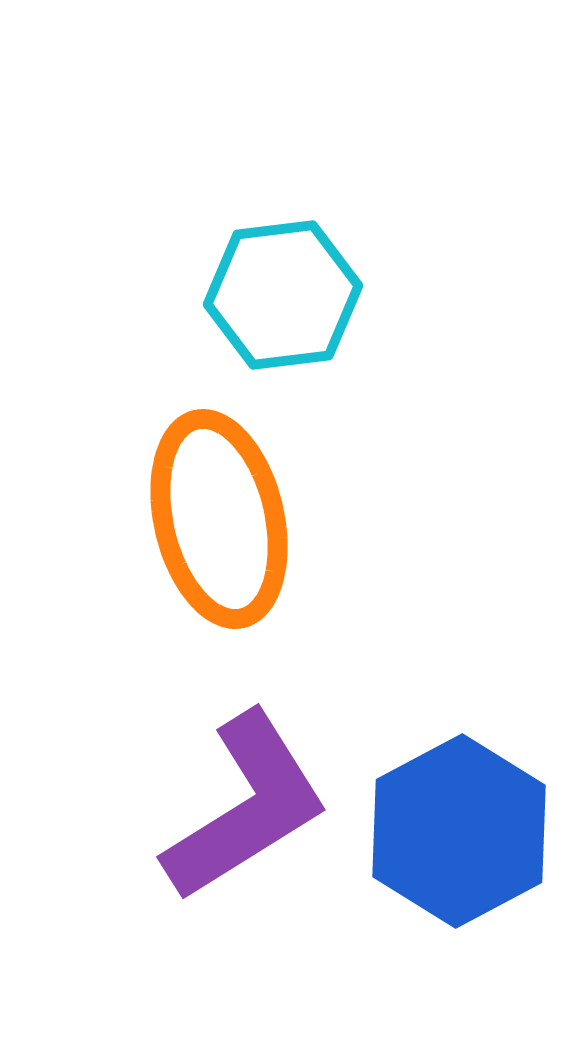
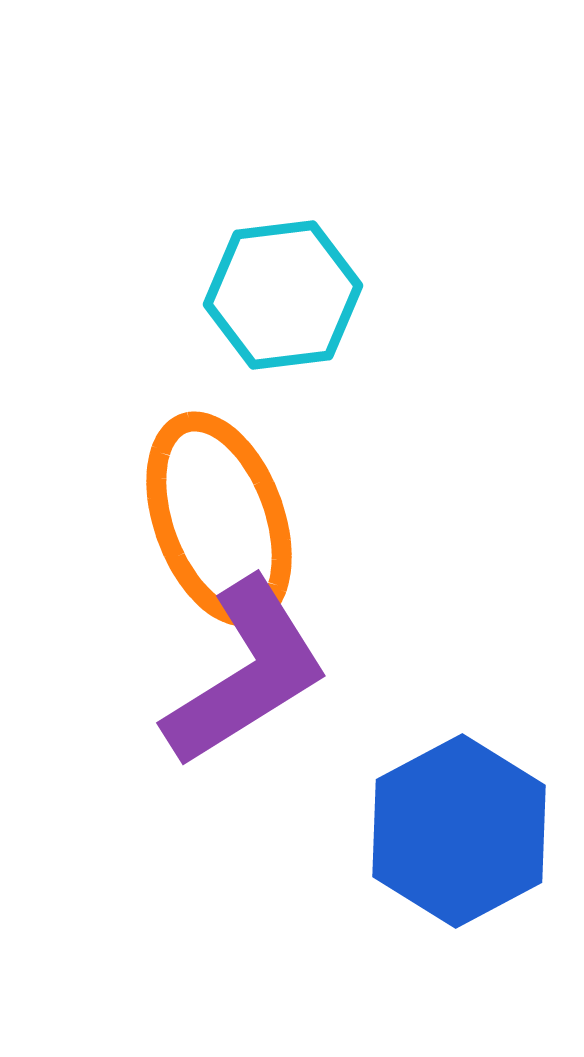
orange ellipse: rotated 7 degrees counterclockwise
purple L-shape: moved 134 px up
